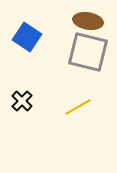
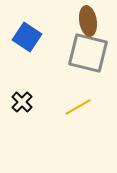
brown ellipse: rotated 72 degrees clockwise
gray square: moved 1 px down
black cross: moved 1 px down
